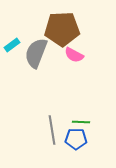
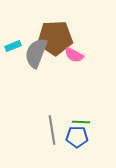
brown pentagon: moved 7 px left, 9 px down
cyan rectangle: moved 1 px right, 1 px down; rotated 14 degrees clockwise
blue pentagon: moved 1 px right, 2 px up
